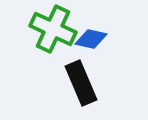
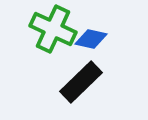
black rectangle: moved 1 px up; rotated 69 degrees clockwise
